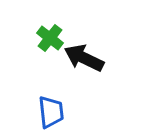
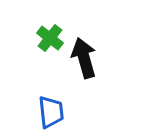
black arrow: rotated 48 degrees clockwise
